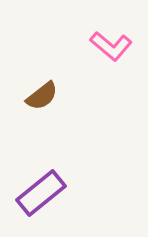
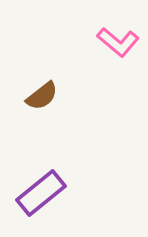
pink L-shape: moved 7 px right, 4 px up
